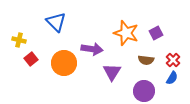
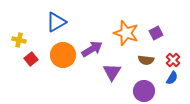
blue triangle: rotated 45 degrees clockwise
purple arrow: rotated 40 degrees counterclockwise
orange circle: moved 1 px left, 8 px up
